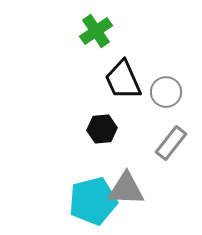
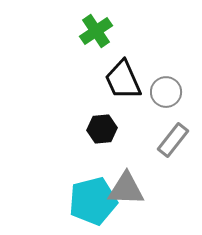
gray rectangle: moved 2 px right, 3 px up
